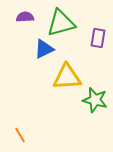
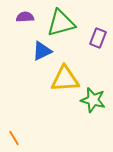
purple rectangle: rotated 12 degrees clockwise
blue triangle: moved 2 px left, 2 px down
yellow triangle: moved 2 px left, 2 px down
green star: moved 2 px left
orange line: moved 6 px left, 3 px down
